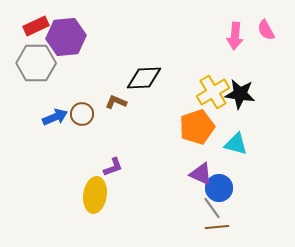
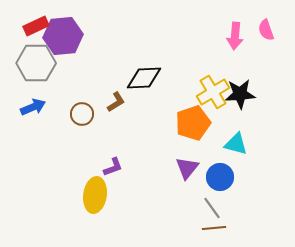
pink semicircle: rotated 10 degrees clockwise
purple hexagon: moved 3 px left, 1 px up
black star: rotated 12 degrees counterclockwise
brown L-shape: rotated 125 degrees clockwise
blue arrow: moved 22 px left, 10 px up
orange pentagon: moved 4 px left, 4 px up
purple triangle: moved 14 px left, 6 px up; rotated 45 degrees clockwise
blue circle: moved 1 px right, 11 px up
brown line: moved 3 px left, 1 px down
